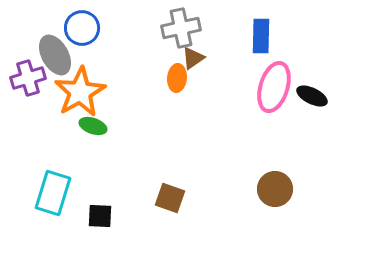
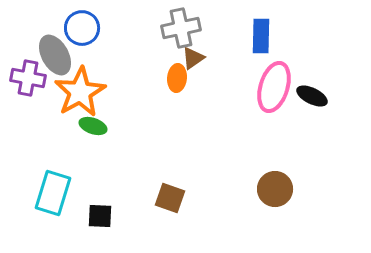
purple cross: rotated 28 degrees clockwise
